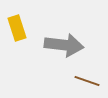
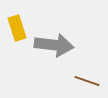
gray arrow: moved 10 px left
